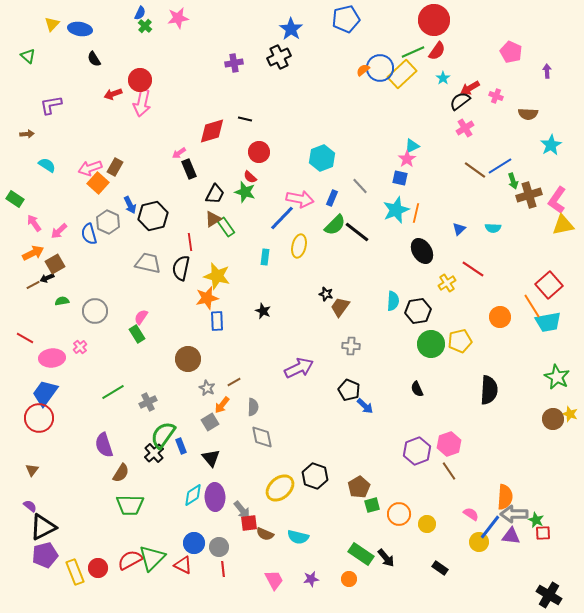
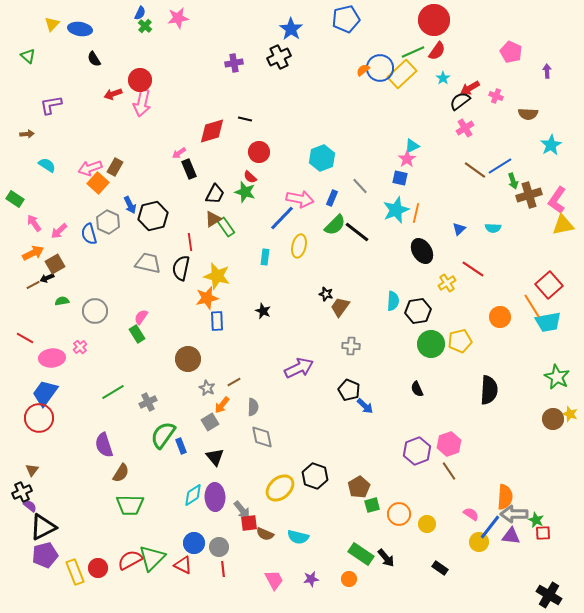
black cross at (154, 453): moved 132 px left, 39 px down; rotated 18 degrees clockwise
black triangle at (211, 458): moved 4 px right, 1 px up
